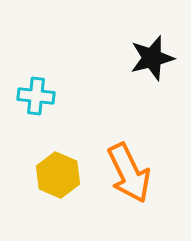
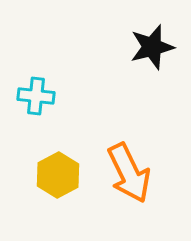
black star: moved 11 px up
yellow hexagon: rotated 9 degrees clockwise
